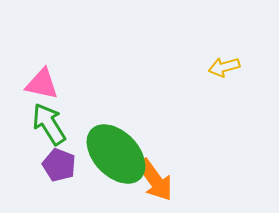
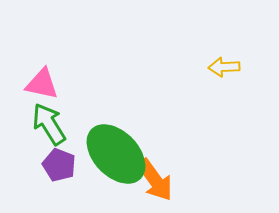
yellow arrow: rotated 12 degrees clockwise
